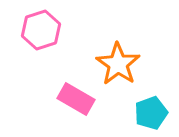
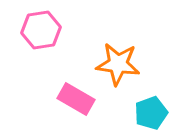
pink hexagon: rotated 9 degrees clockwise
orange star: rotated 27 degrees counterclockwise
